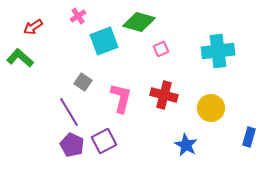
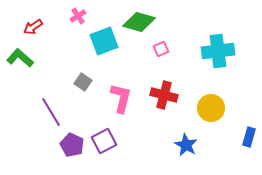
purple line: moved 18 px left
